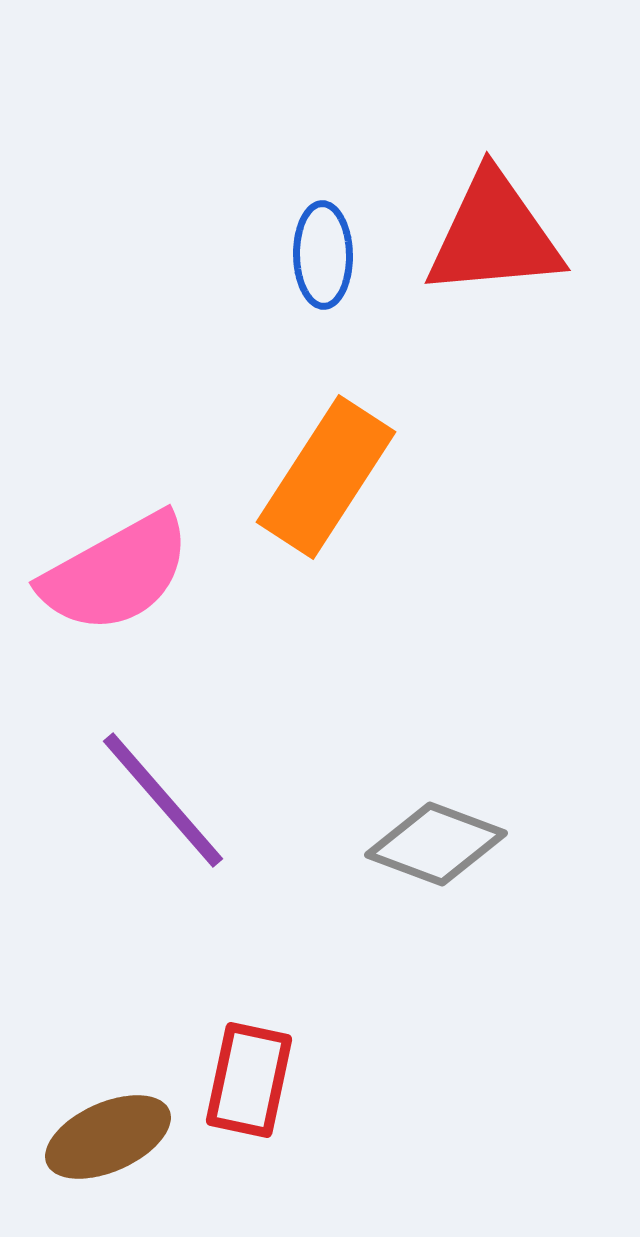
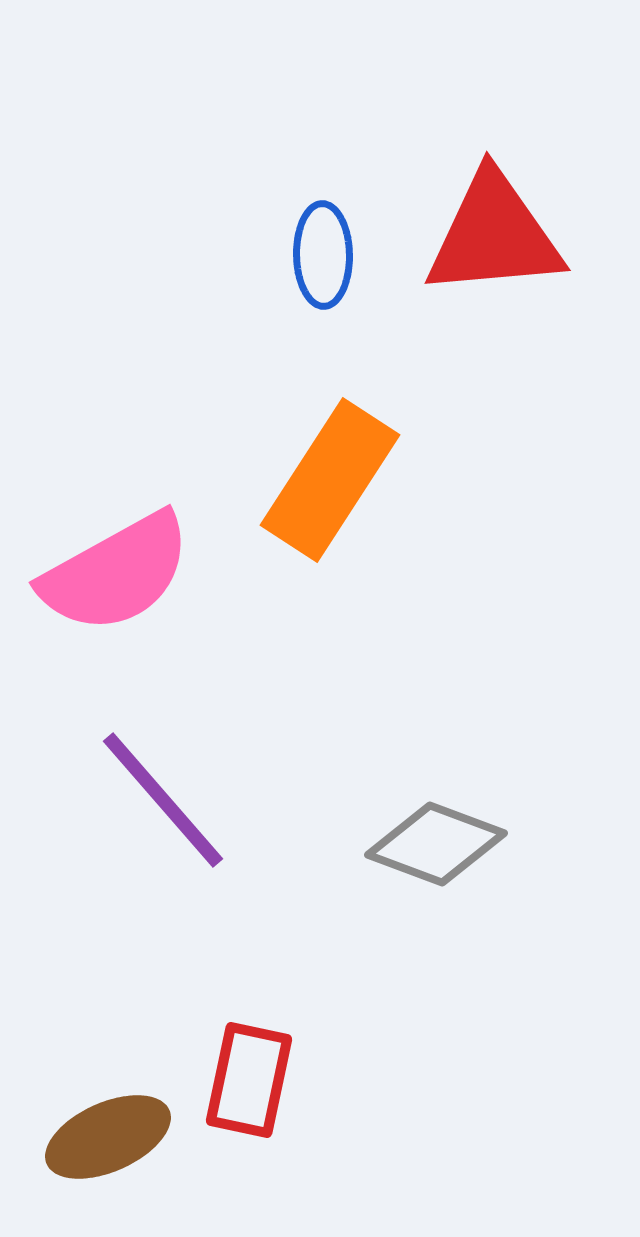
orange rectangle: moved 4 px right, 3 px down
